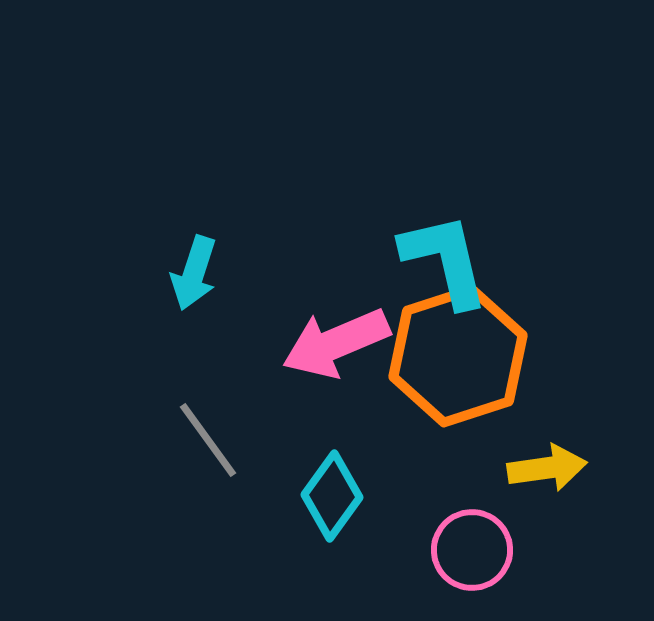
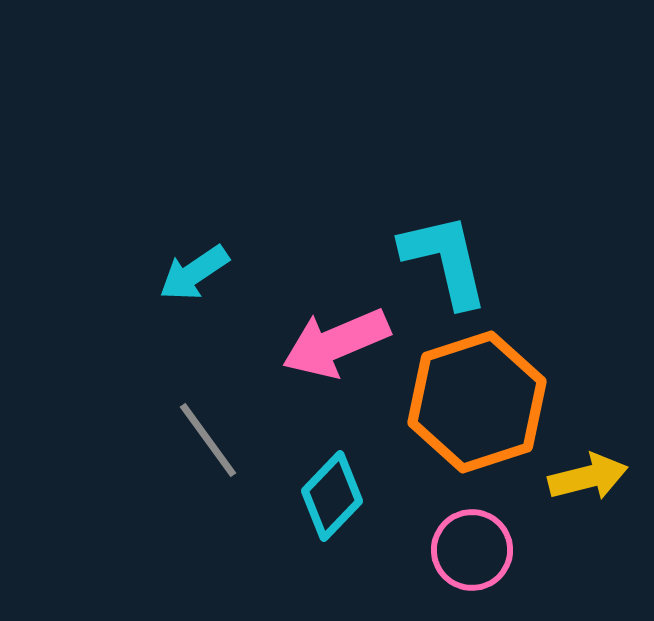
cyan arrow: rotated 38 degrees clockwise
orange hexagon: moved 19 px right, 46 px down
yellow arrow: moved 41 px right, 9 px down; rotated 6 degrees counterclockwise
cyan diamond: rotated 8 degrees clockwise
